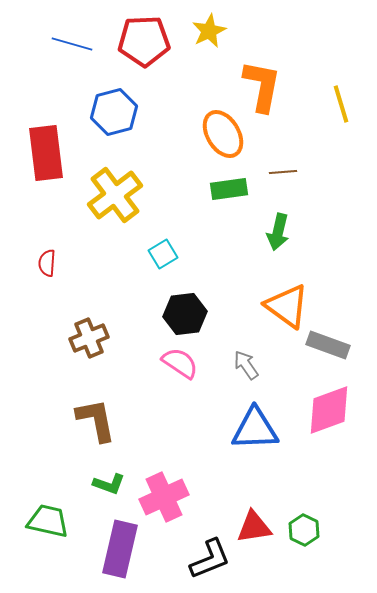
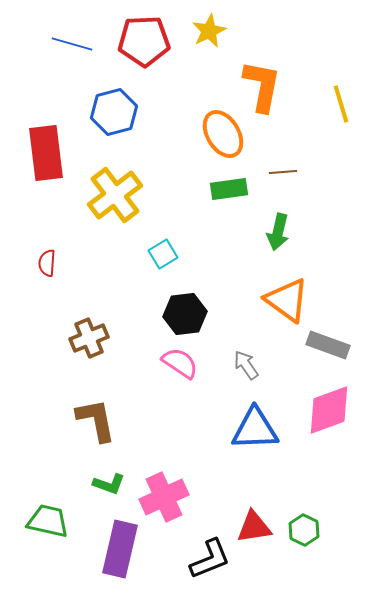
orange triangle: moved 6 px up
